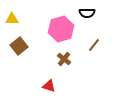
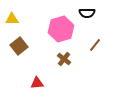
brown line: moved 1 px right
red triangle: moved 12 px left, 3 px up; rotated 24 degrees counterclockwise
